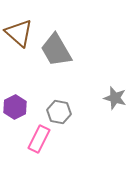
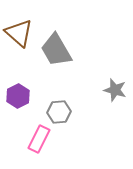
gray star: moved 8 px up
purple hexagon: moved 3 px right, 11 px up
gray hexagon: rotated 15 degrees counterclockwise
